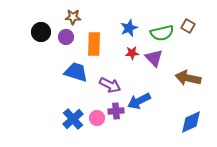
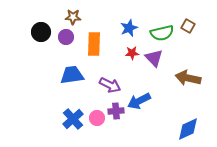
blue trapezoid: moved 4 px left, 3 px down; rotated 25 degrees counterclockwise
blue diamond: moved 3 px left, 7 px down
